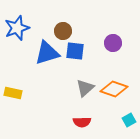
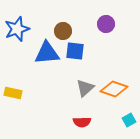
blue star: moved 1 px down
purple circle: moved 7 px left, 19 px up
blue triangle: rotated 12 degrees clockwise
